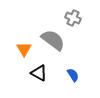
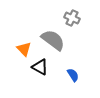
gray cross: moved 1 px left
orange triangle: rotated 14 degrees counterclockwise
black triangle: moved 1 px right, 6 px up
